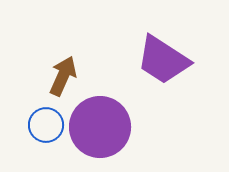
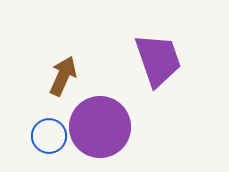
purple trapezoid: moved 5 px left; rotated 142 degrees counterclockwise
blue circle: moved 3 px right, 11 px down
